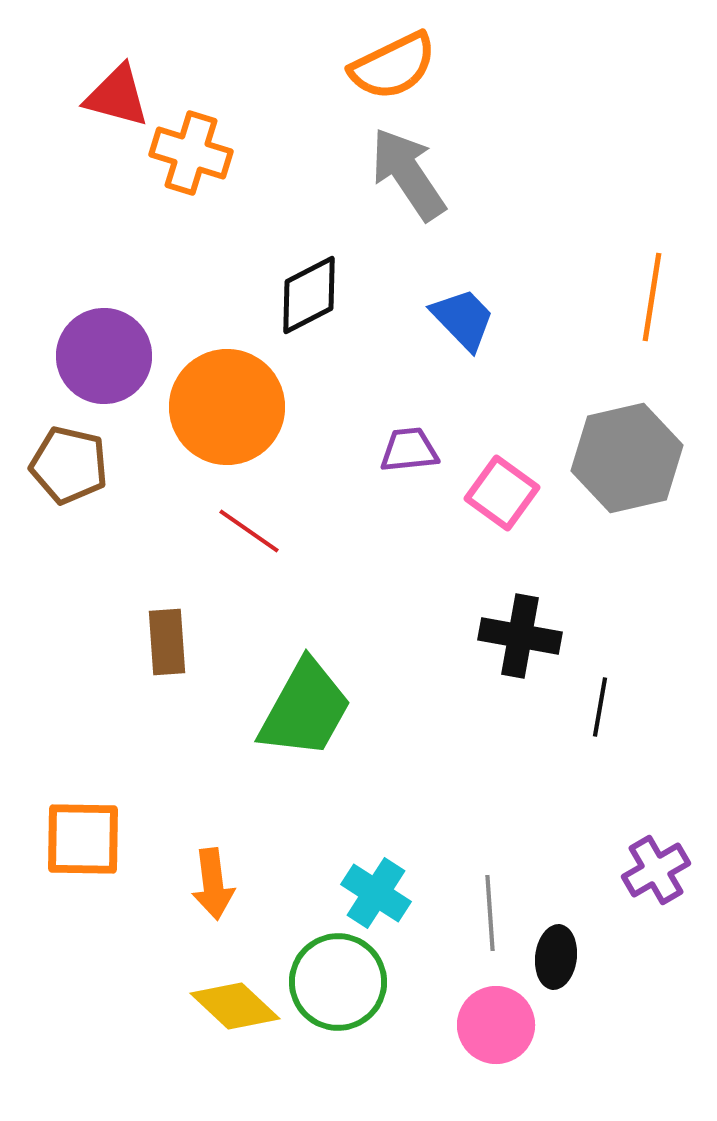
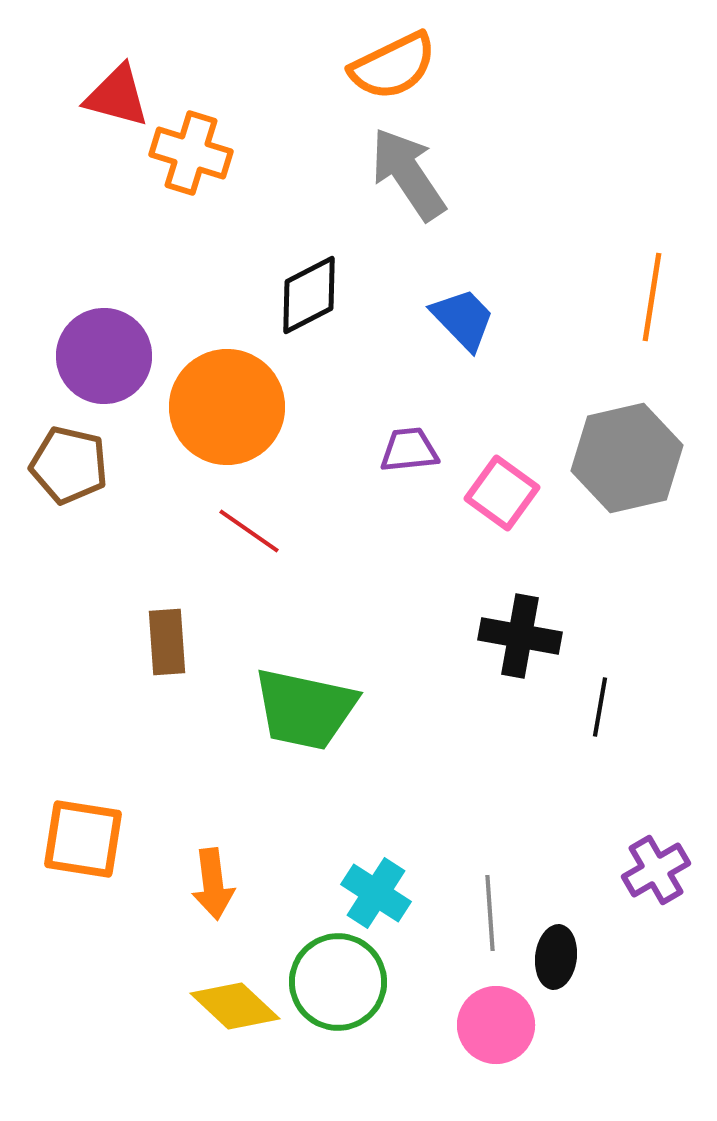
green trapezoid: rotated 73 degrees clockwise
orange square: rotated 8 degrees clockwise
